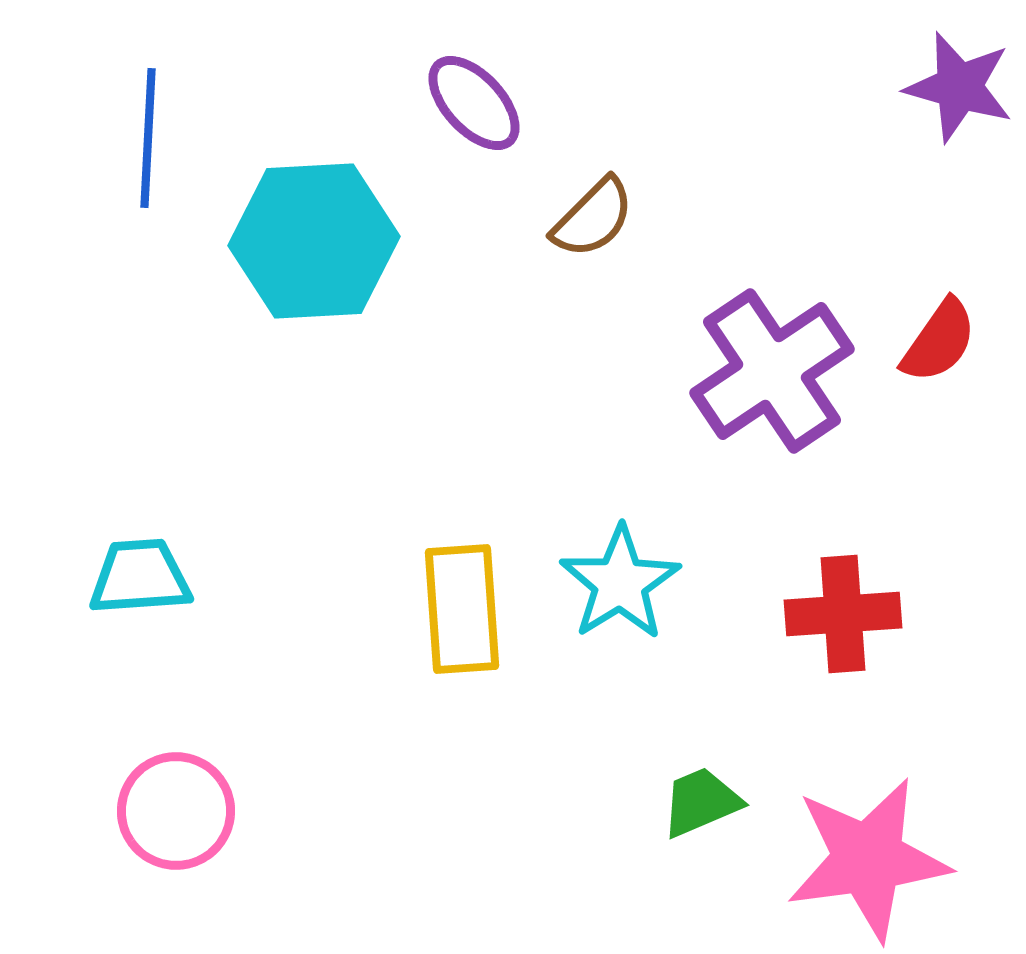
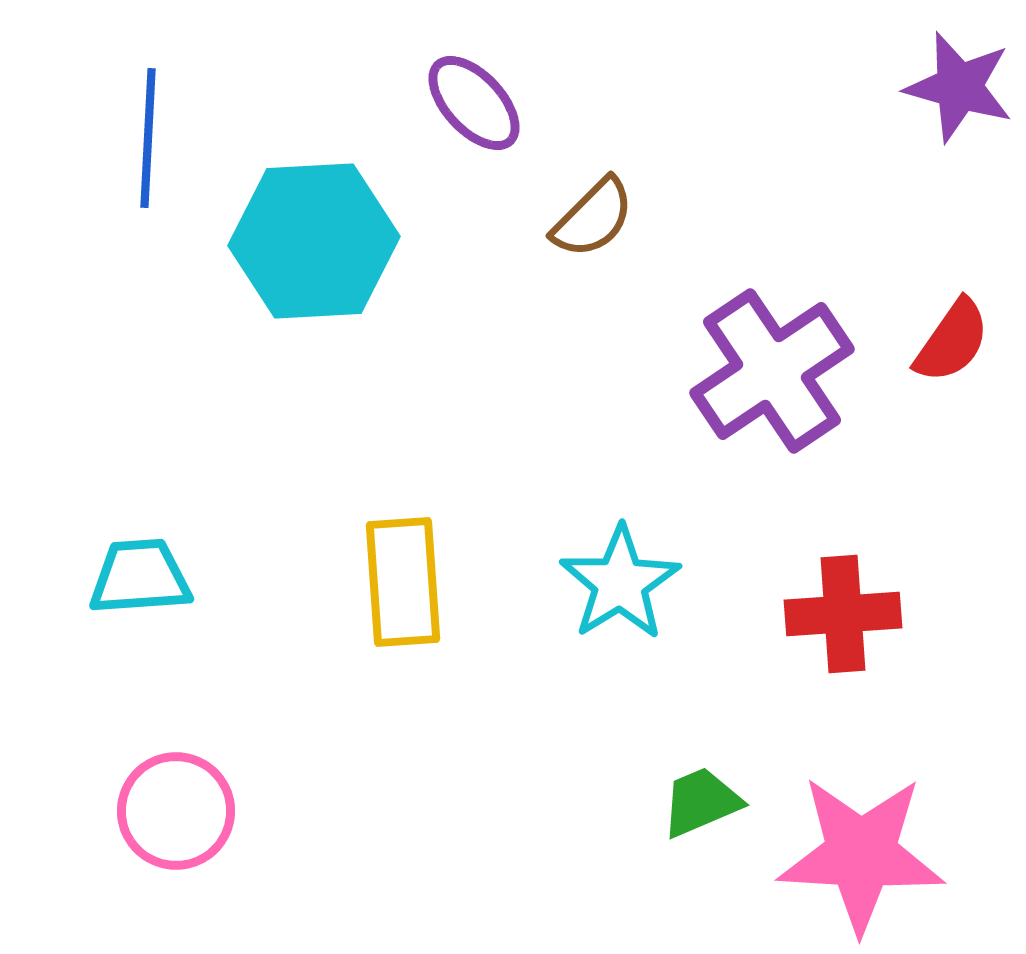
red semicircle: moved 13 px right
yellow rectangle: moved 59 px left, 27 px up
pink star: moved 7 px left, 5 px up; rotated 11 degrees clockwise
